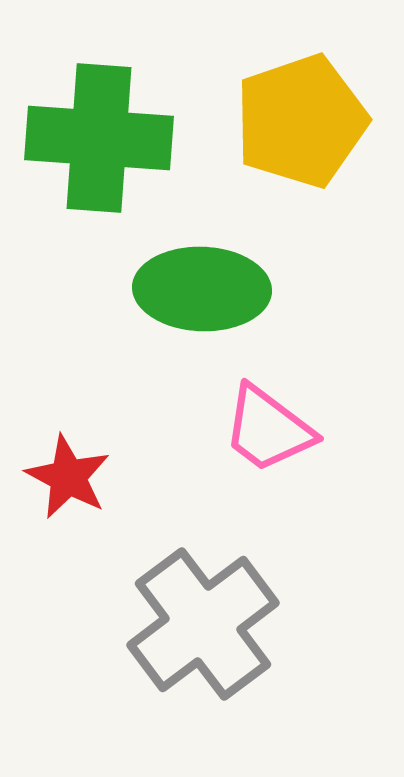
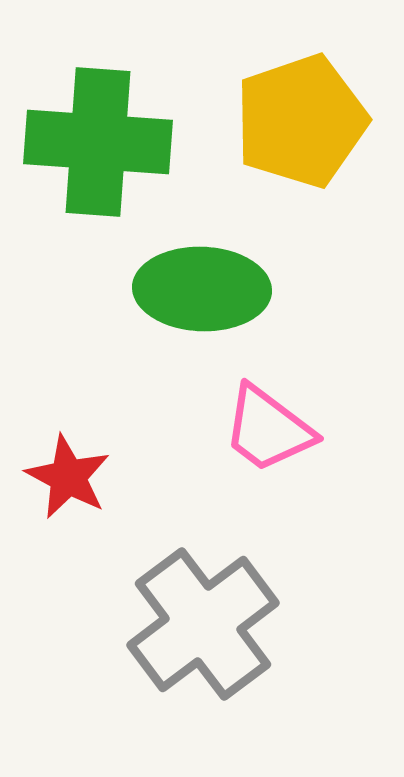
green cross: moved 1 px left, 4 px down
